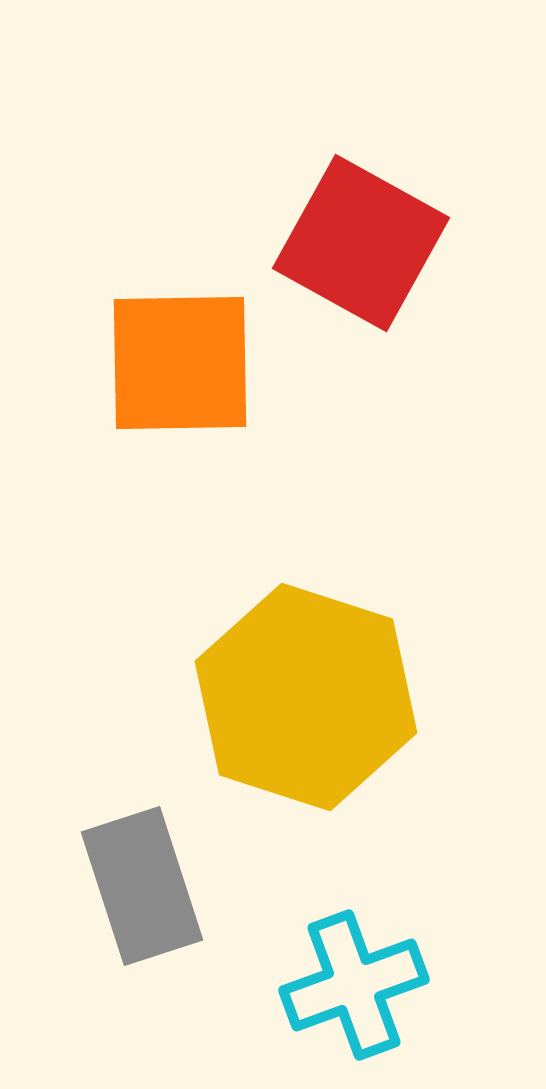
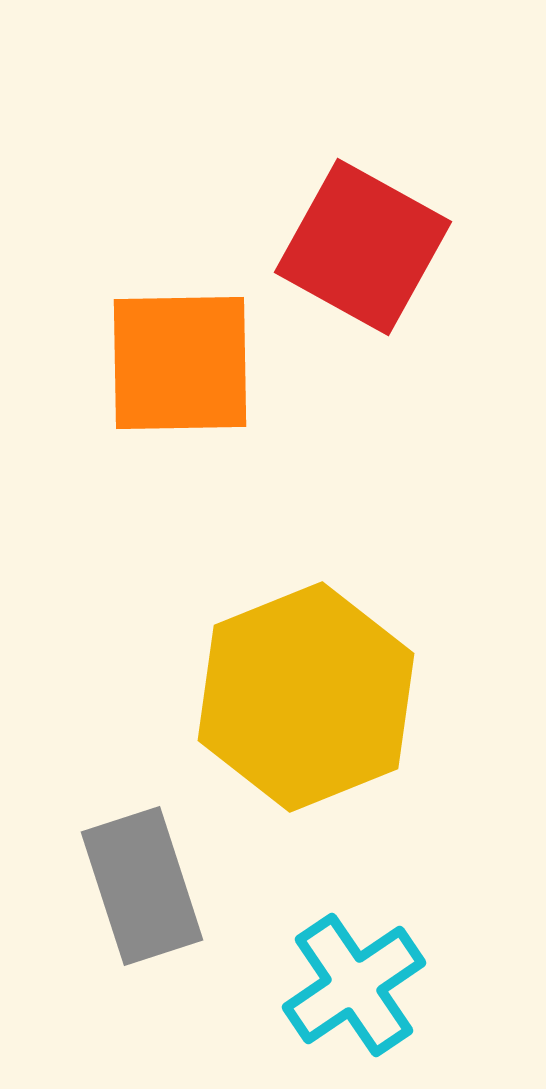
red square: moved 2 px right, 4 px down
yellow hexagon: rotated 20 degrees clockwise
cyan cross: rotated 14 degrees counterclockwise
